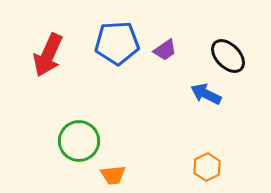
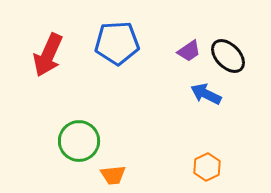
purple trapezoid: moved 24 px right, 1 px down
